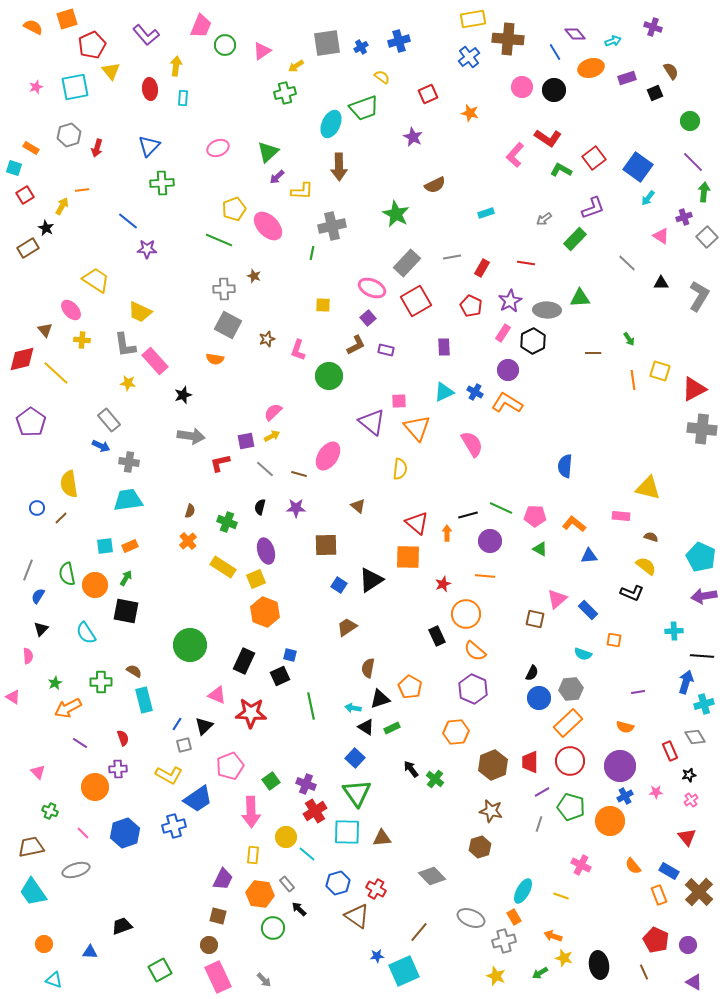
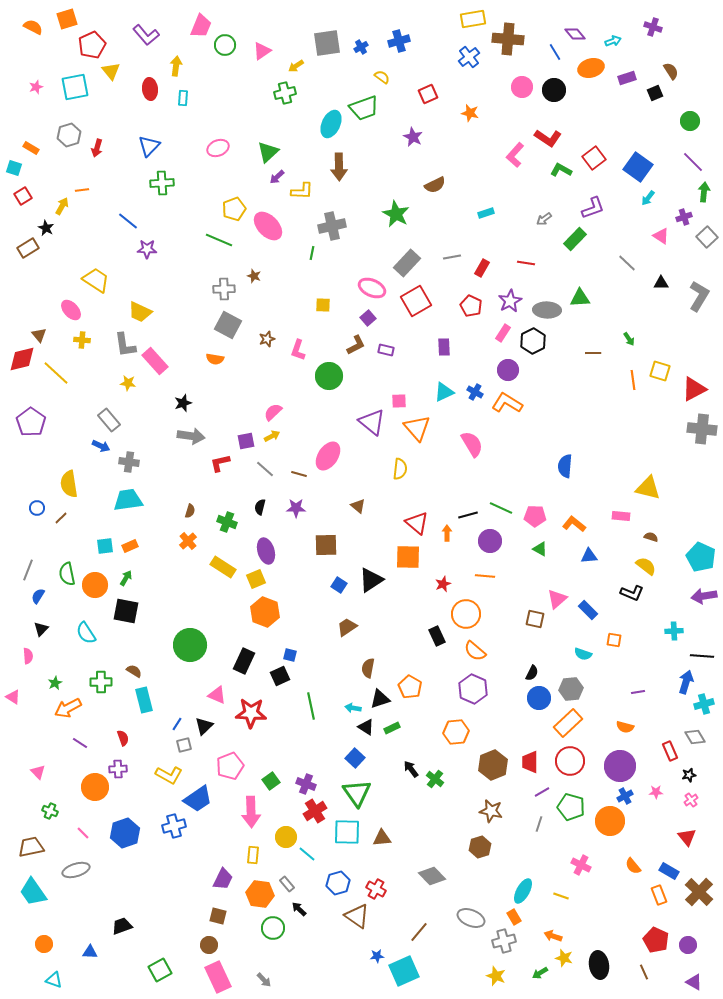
red square at (25, 195): moved 2 px left, 1 px down
brown triangle at (45, 330): moved 6 px left, 5 px down
black star at (183, 395): moved 8 px down
